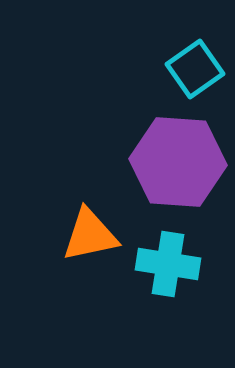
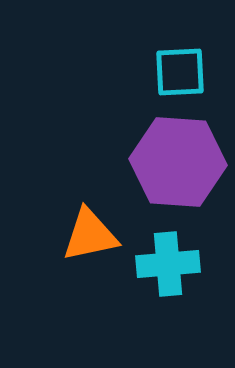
cyan square: moved 15 px left, 3 px down; rotated 32 degrees clockwise
cyan cross: rotated 14 degrees counterclockwise
